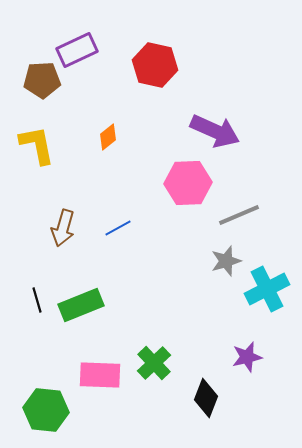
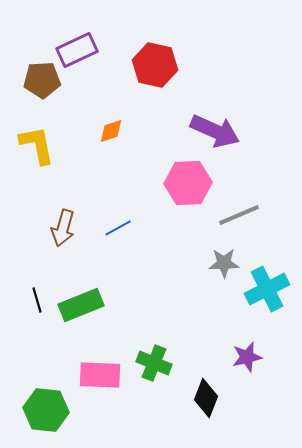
orange diamond: moved 3 px right, 6 px up; rotated 20 degrees clockwise
gray star: moved 2 px left, 2 px down; rotated 16 degrees clockwise
green cross: rotated 24 degrees counterclockwise
